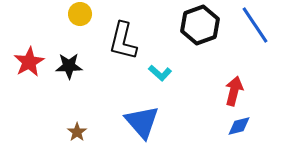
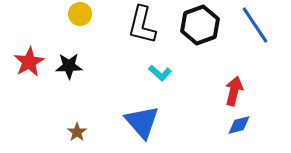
black L-shape: moved 19 px right, 16 px up
blue diamond: moved 1 px up
